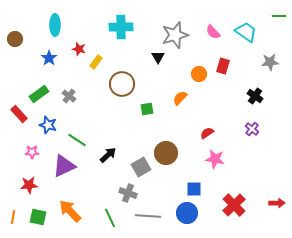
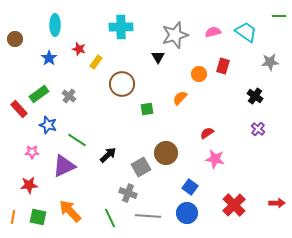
pink semicircle at (213, 32): rotated 119 degrees clockwise
red rectangle at (19, 114): moved 5 px up
purple cross at (252, 129): moved 6 px right
blue square at (194, 189): moved 4 px left, 2 px up; rotated 35 degrees clockwise
